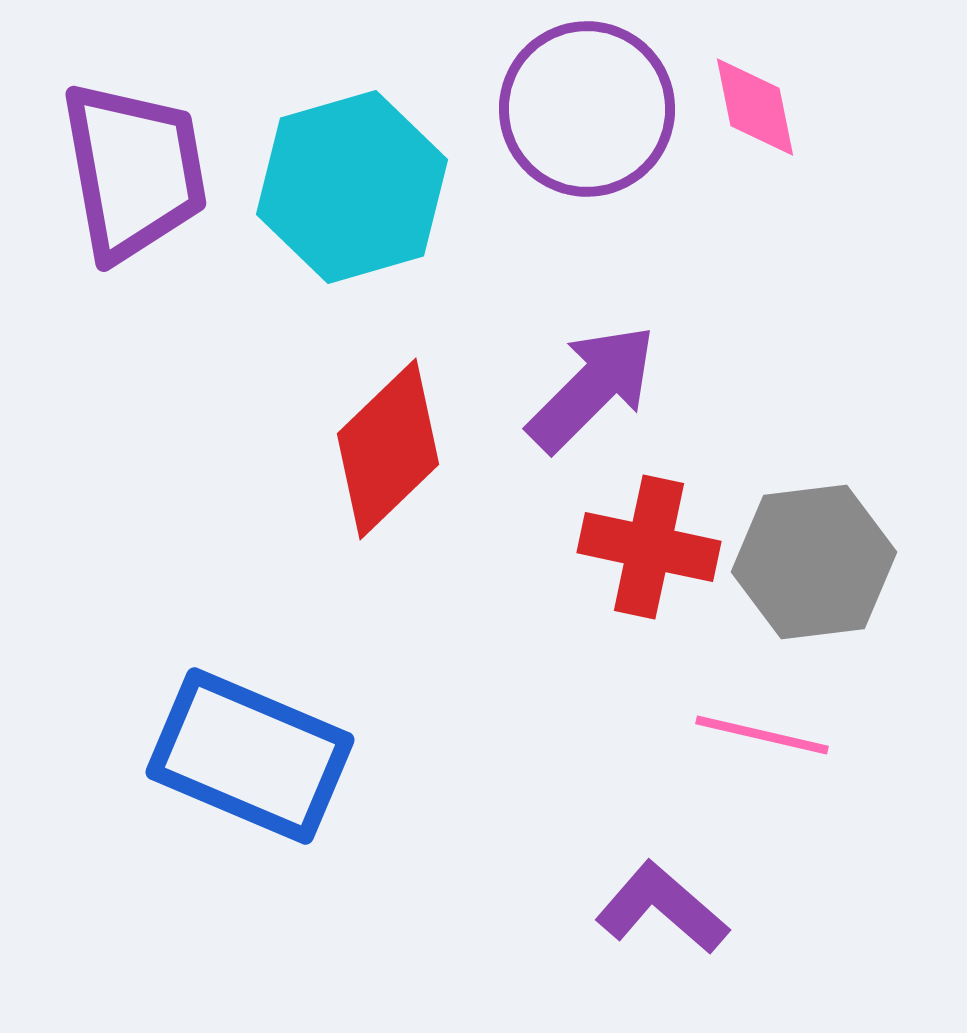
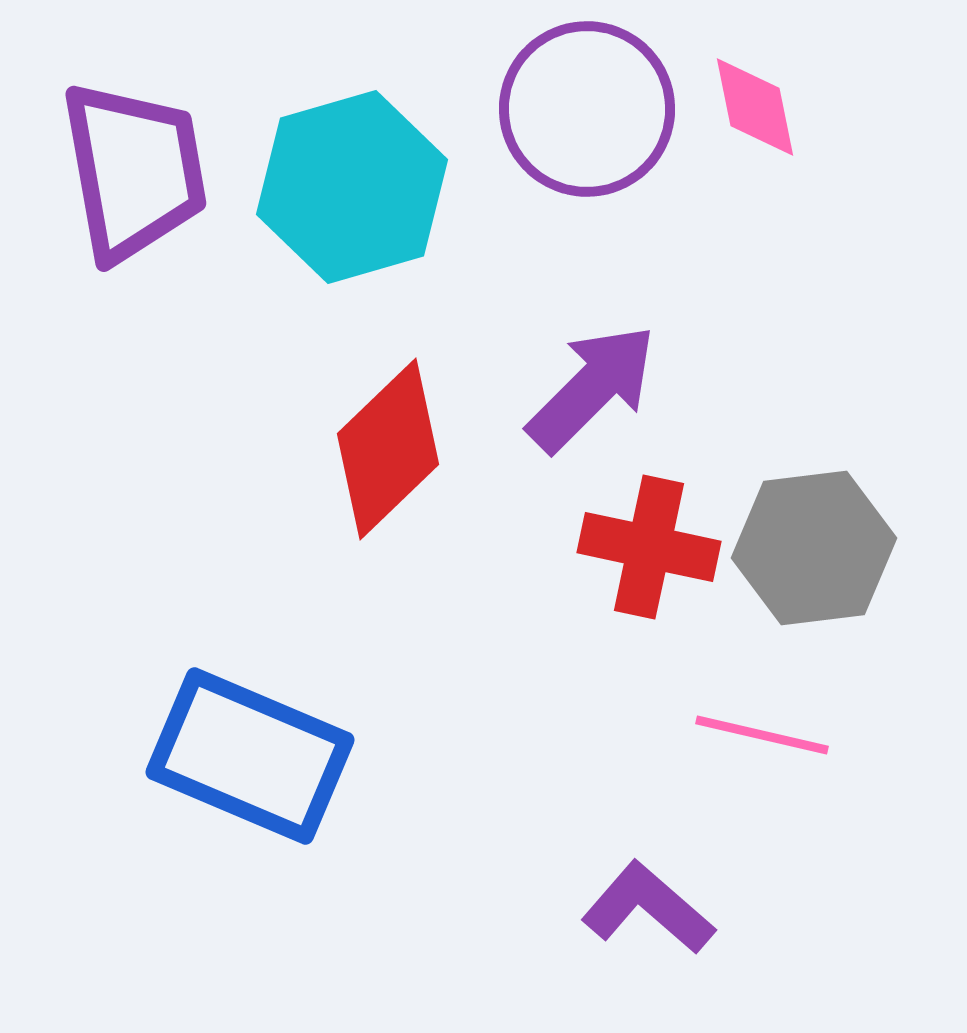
gray hexagon: moved 14 px up
purple L-shape: moved 14 px left
